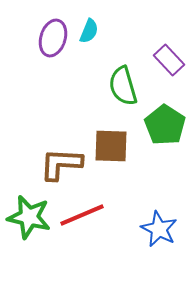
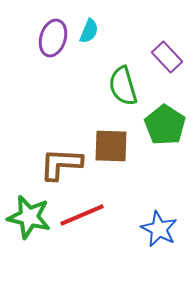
purple rectangle: moved 2 px left, 3 px up
